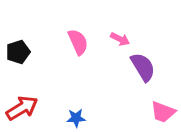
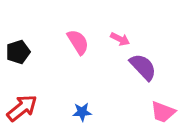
pink semicircle: rotated 8 degrees counterclockwise
purple semicircle: rotated 12 degrees counterclockwise
red arrow: rotated 8 degrees counterclockwise
blue star: moved 6 px right, 6 px up
